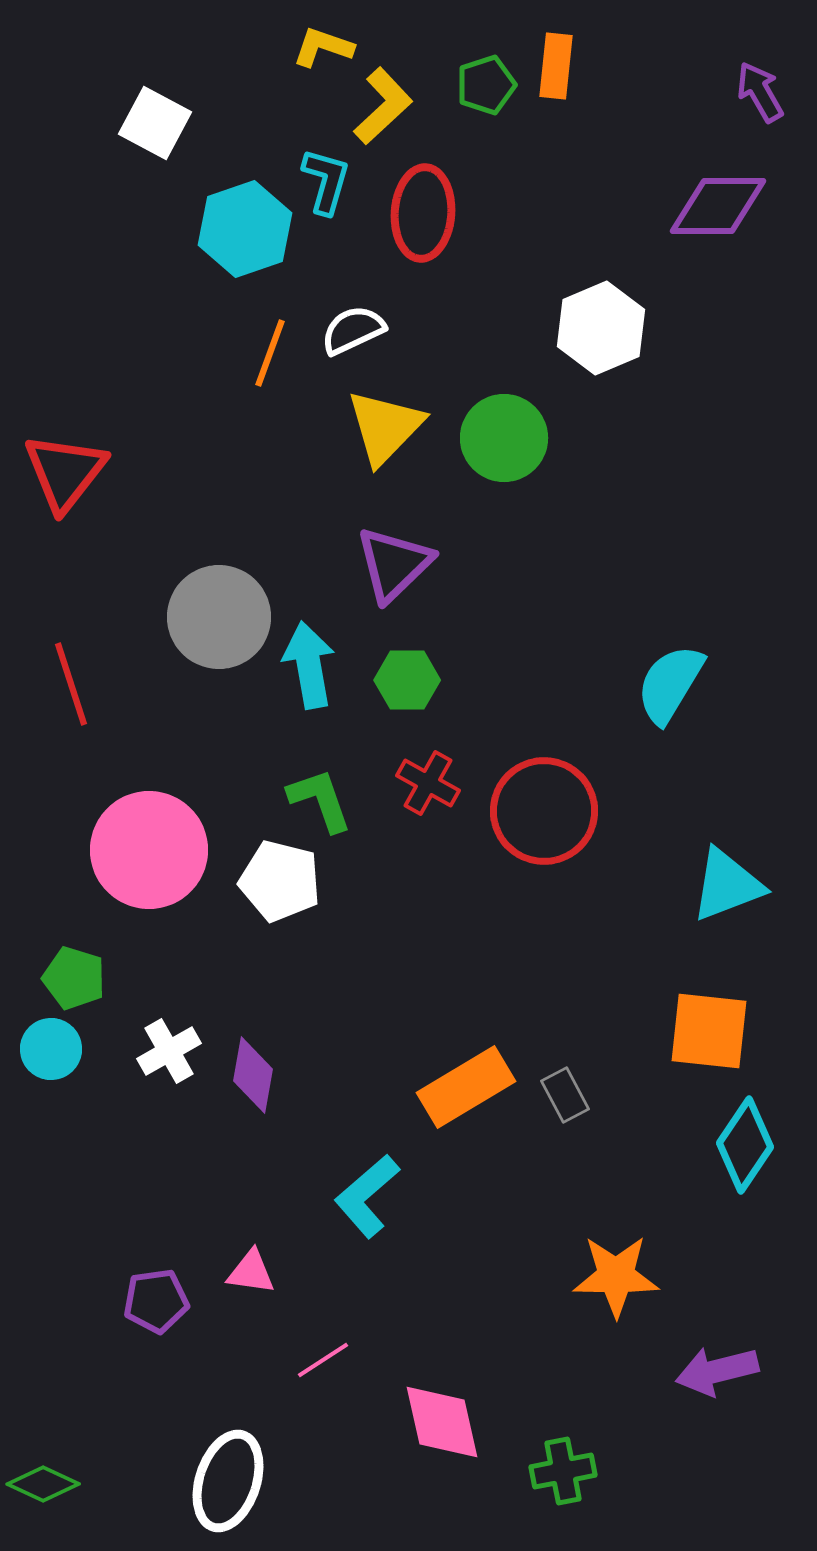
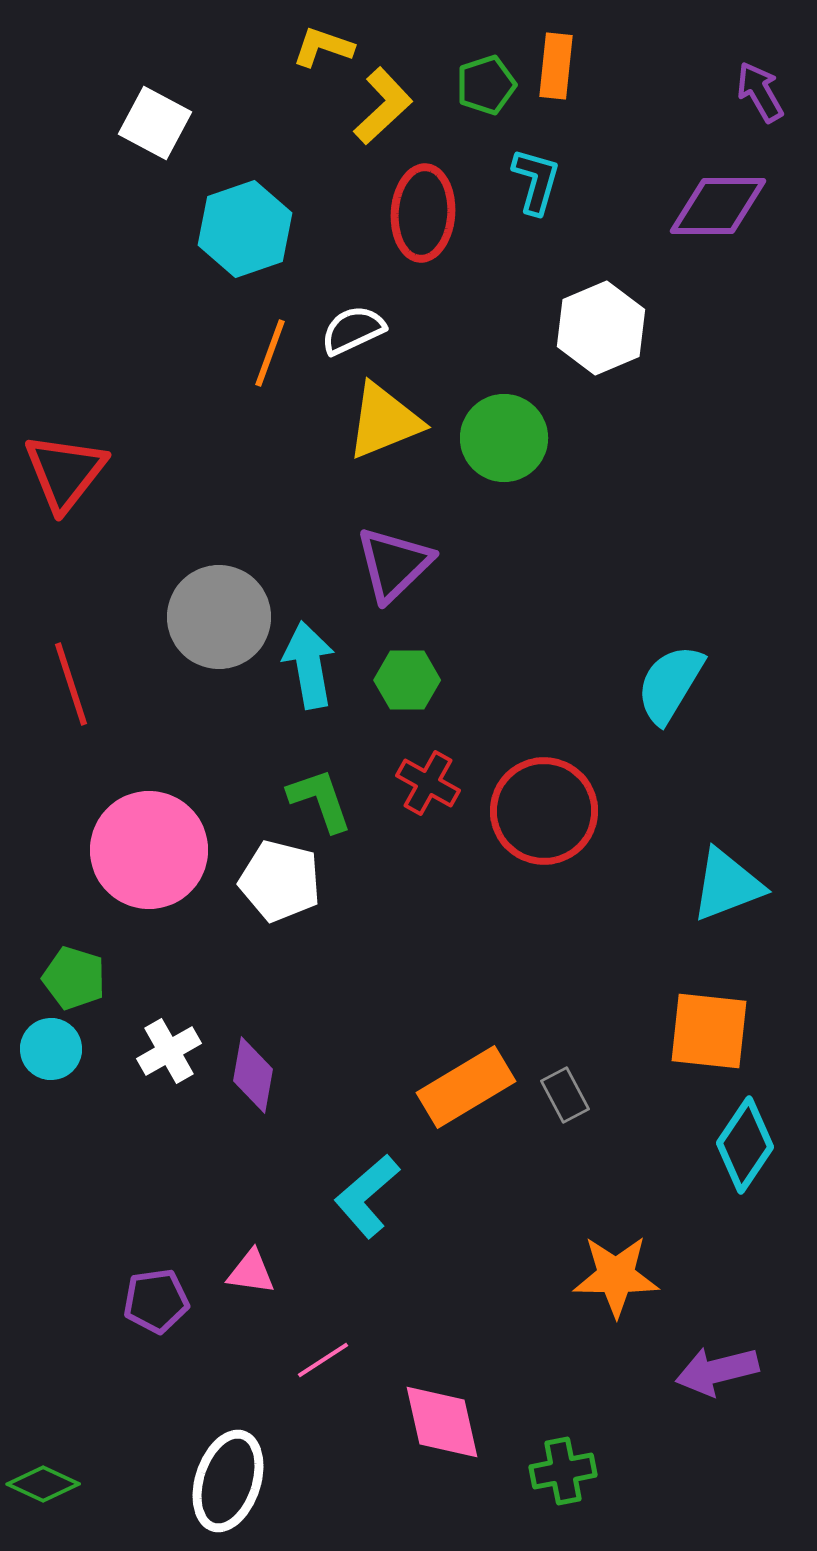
cyan L-shape at (326, 181): moved 210 px right
yellow triangle at (385, 427): moved 1 px left, 6 px up; rotated 24 degrees clockwise
